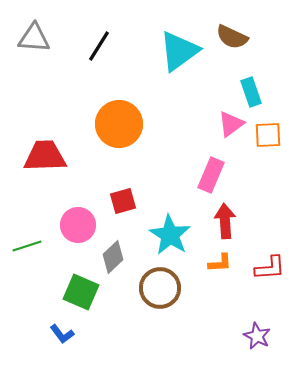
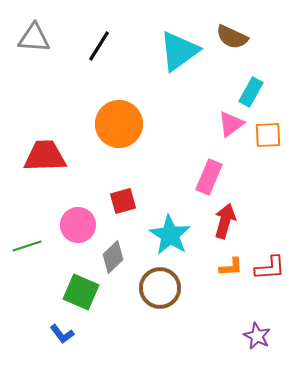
cyan rectangle: rotated 48 degrees clockwise
pink rectangle: moved 2 px left, 2 px down
red arrow: rotated 20 degrees clockwise
orange L-shape: moved 11 px right, 4 px down
